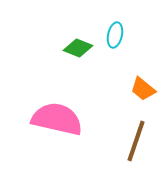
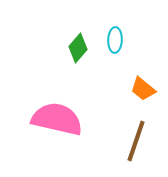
cyan ellipse: moved 5 px down; rotated 10 degrees counterclockwise
green diamond: rotated 72 degrees counterclockwise
